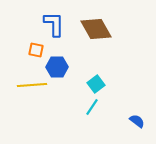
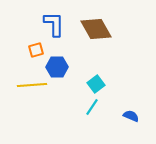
orange square: rotated 28 degrees counterclockwise
blue semicircle: moved 6 px left, 5 px up; rotated 14 degrees counterclockwise
